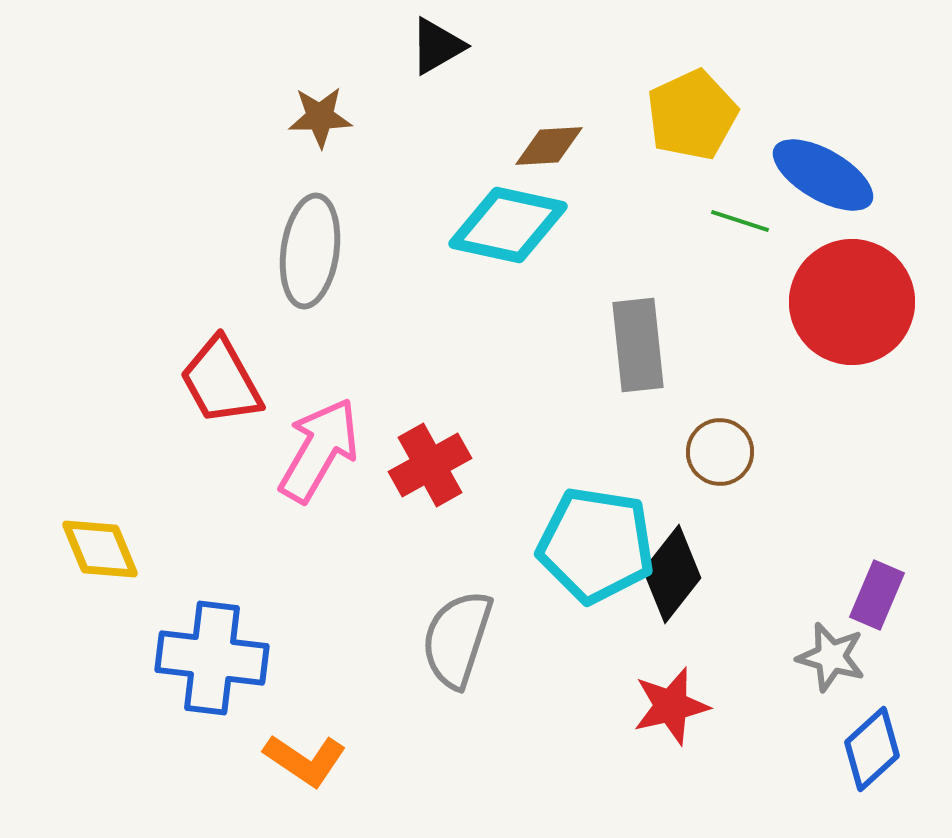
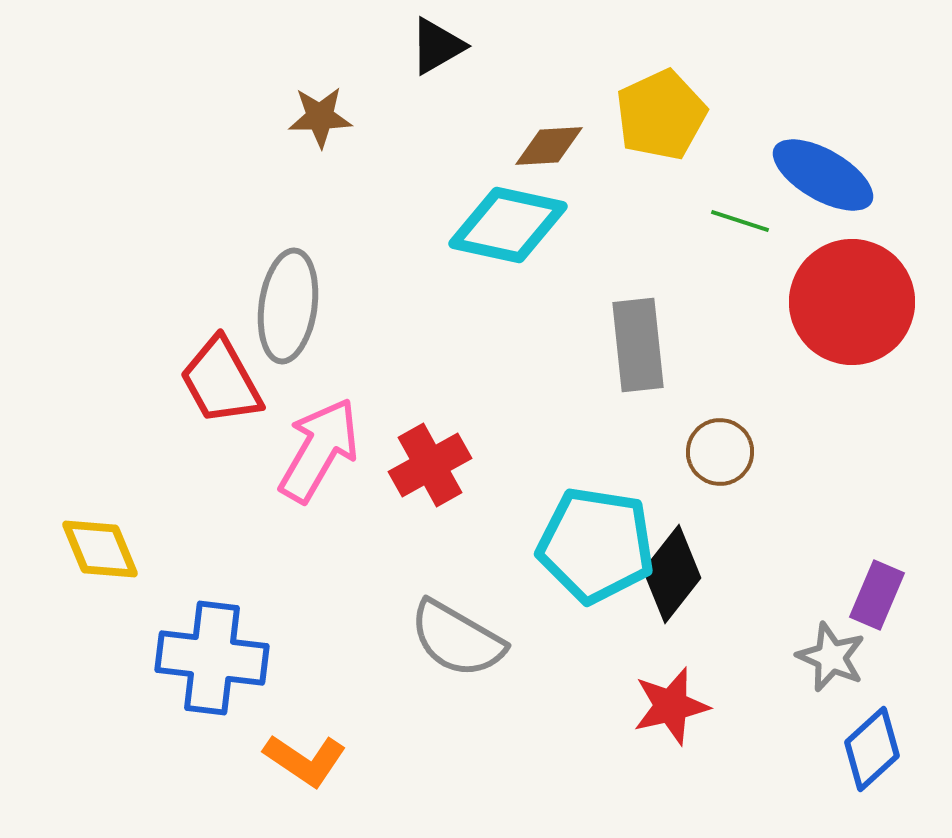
yellow pentagon: moved 31 px left
gray ellipse: moved 22 px left, 55 px down
gray semicircle: rotated 78 degrees counterclockwise
gray star: rotated 8 degrees clockwise
